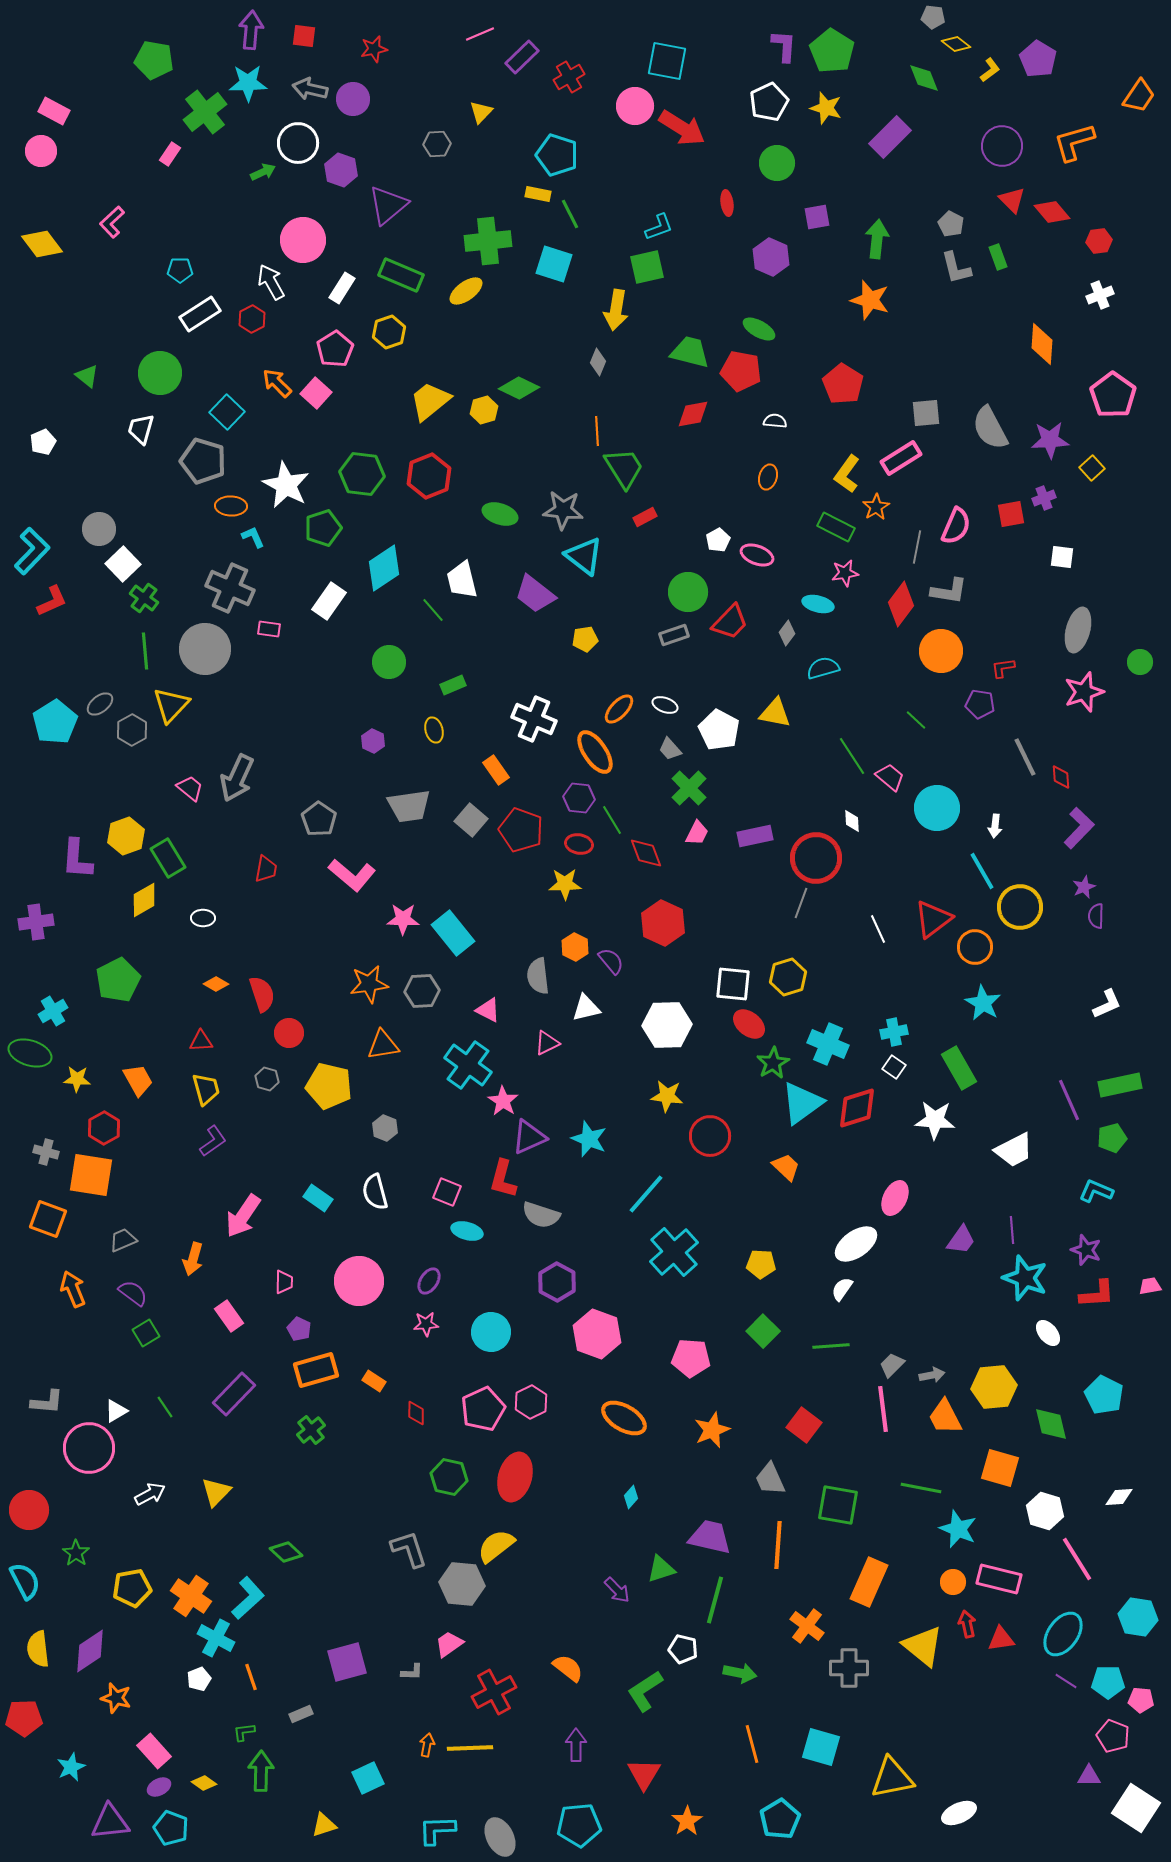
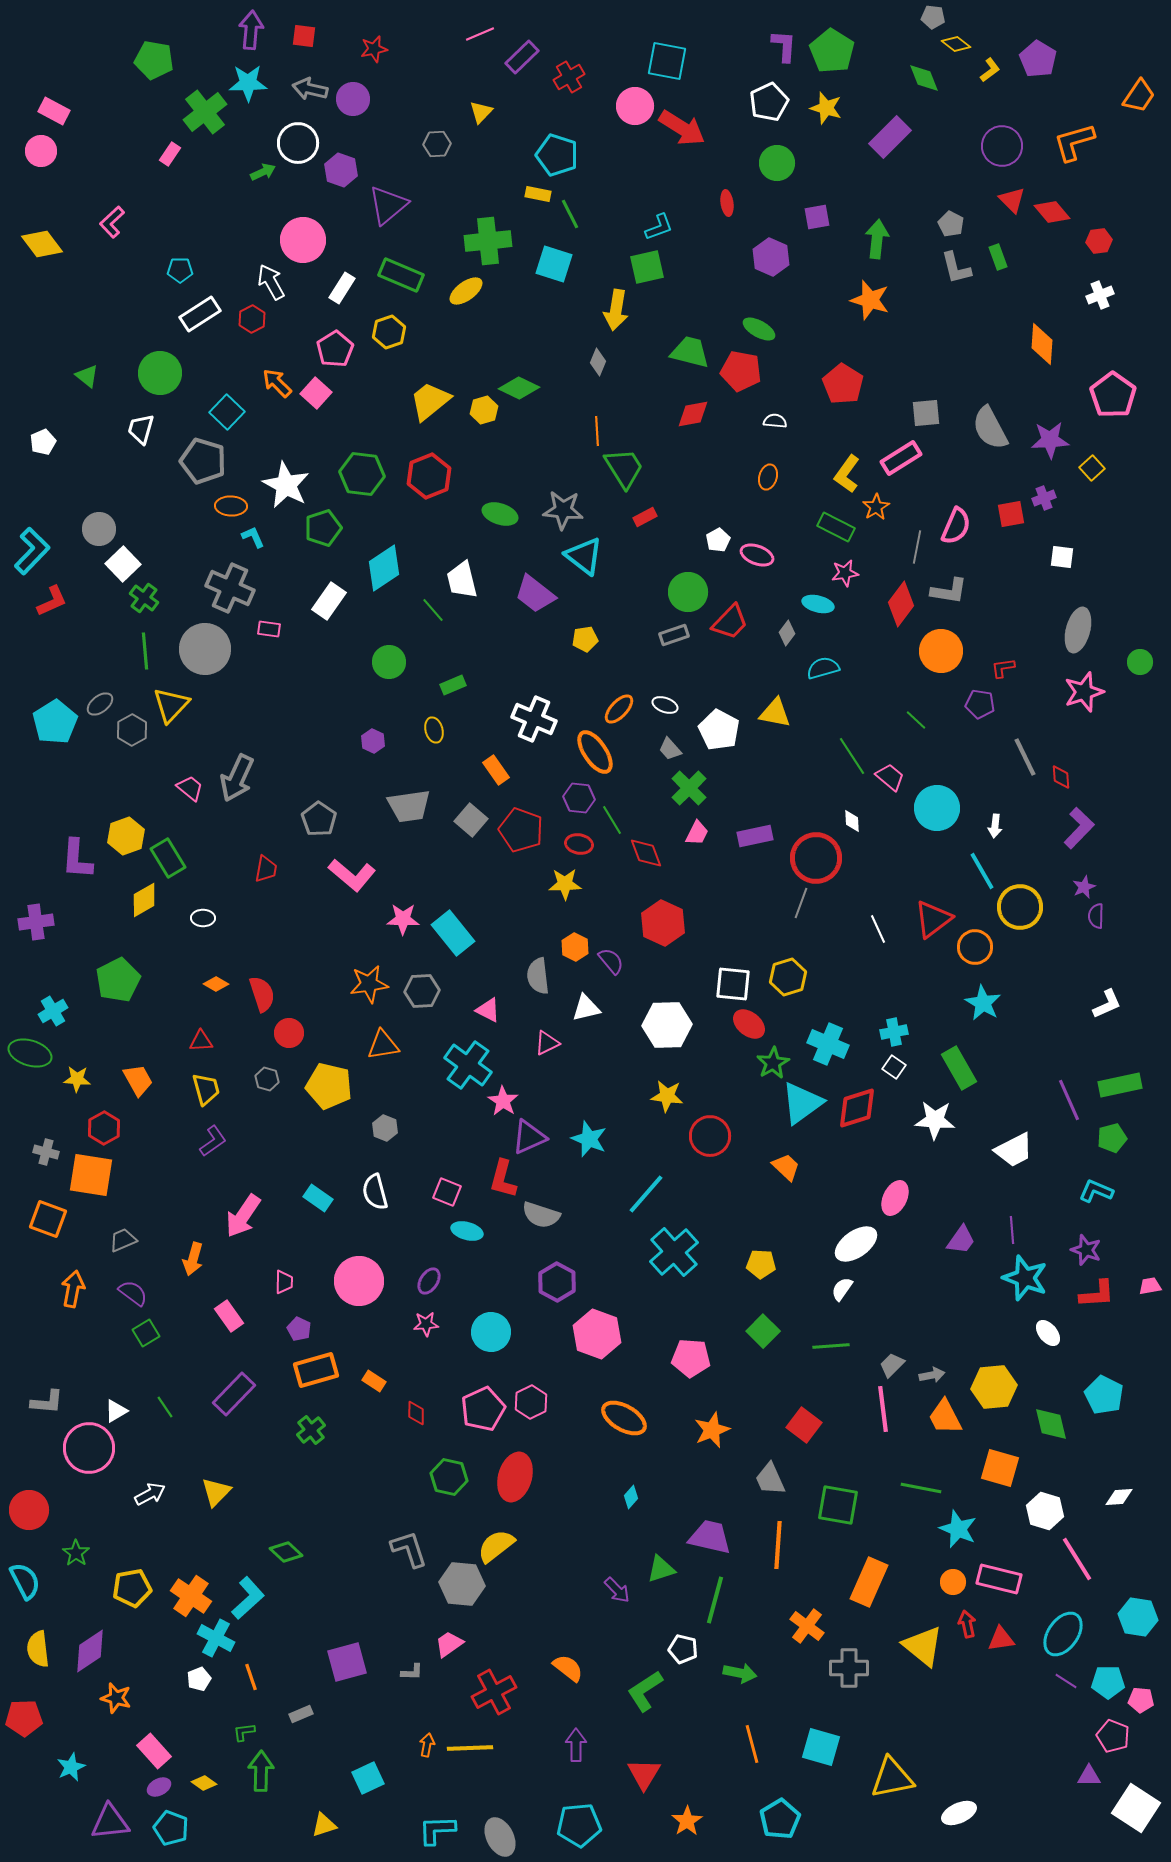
orange arrow at (73, 1289): rotated 33 degrees clockwise
